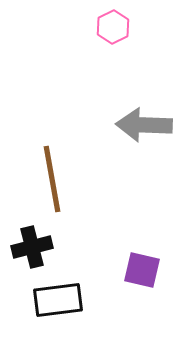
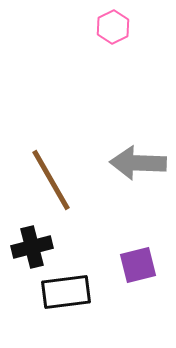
gray arrow: moved 6 px left, 38 px down
brown line: moved 1 px left, 1 px down; rotated 20 degrees counterclockwise
purple square: moved 4 px left, 5 px up; rotated 27 degrees counterclockwise
black rectangle: moved 8 px right, 8 px up
